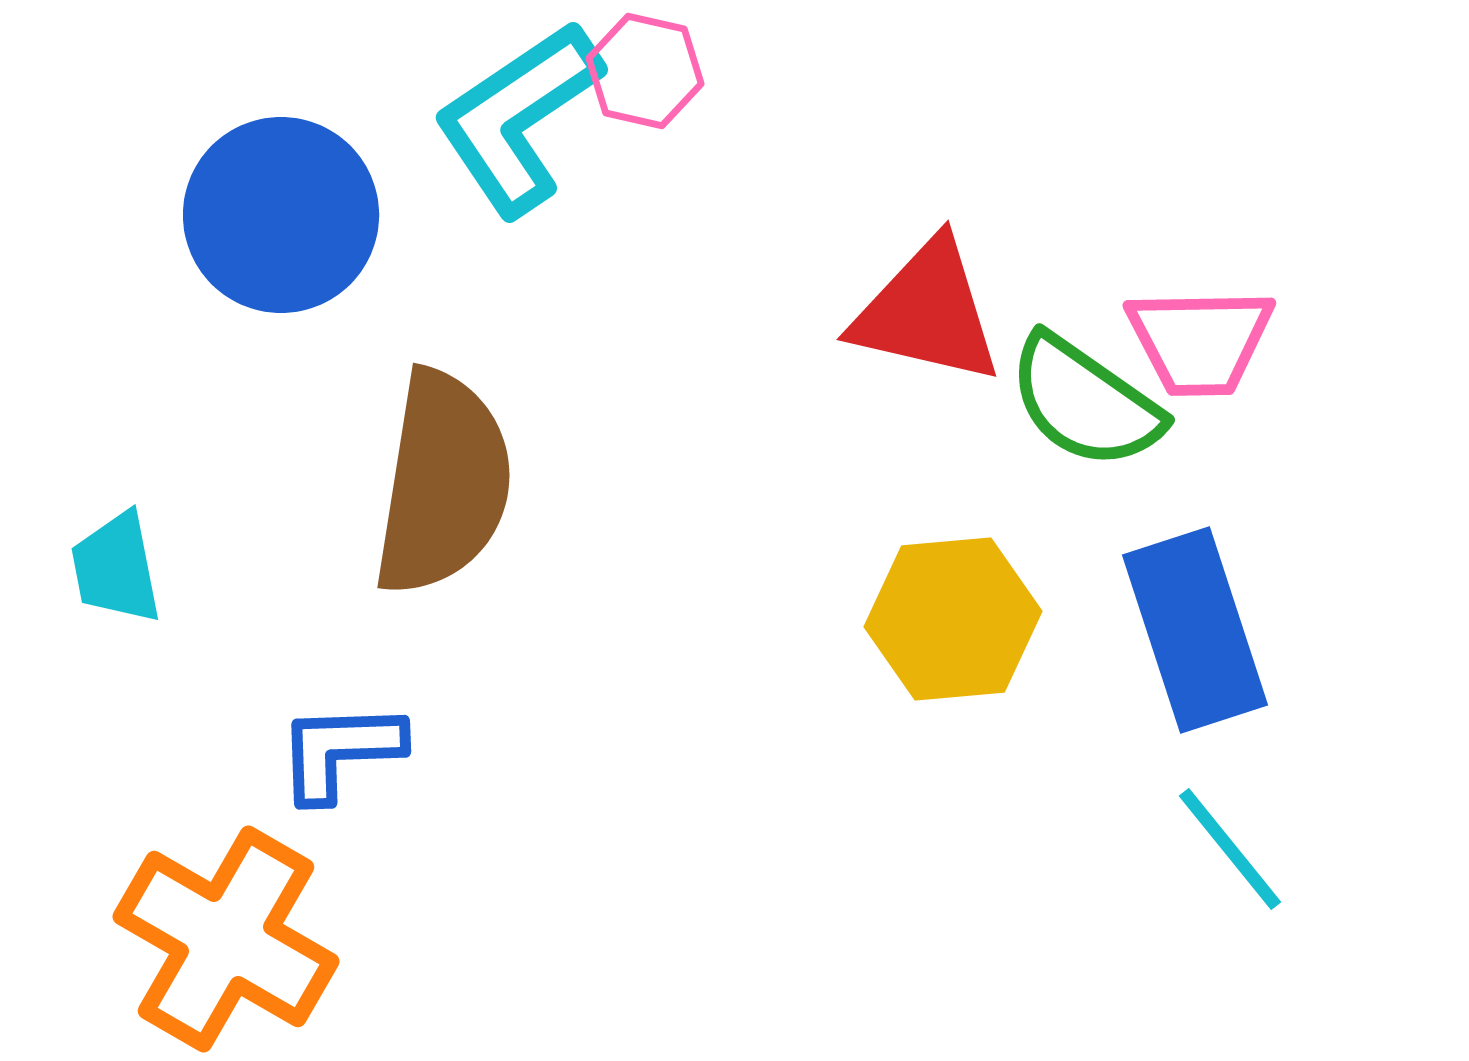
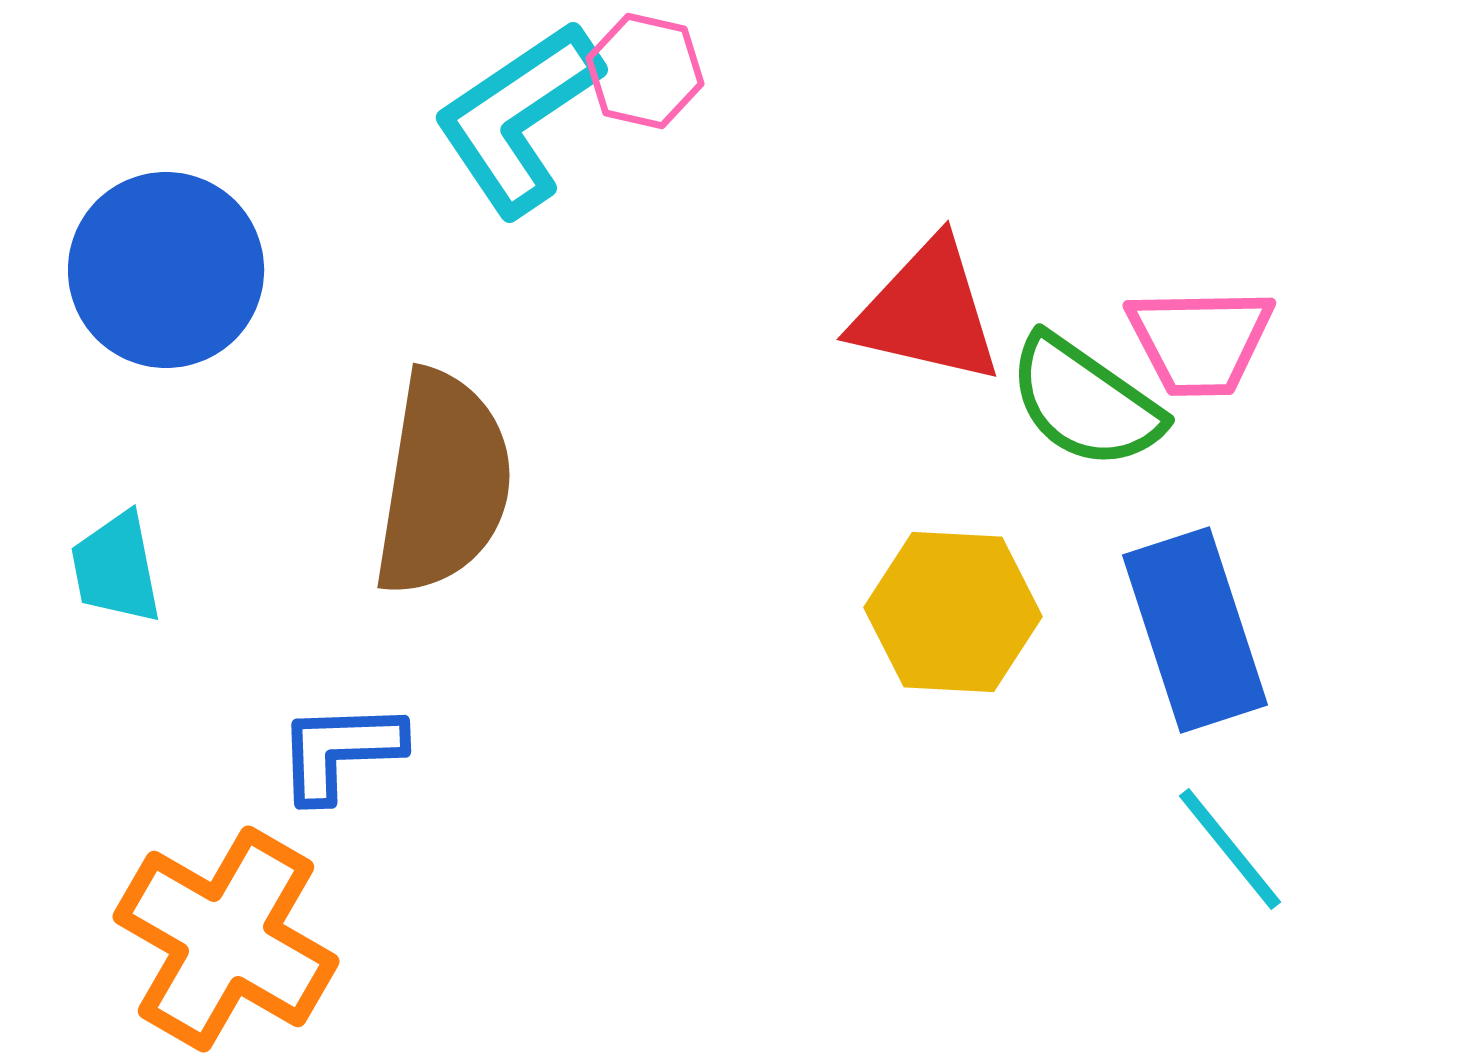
blue circle: moved 115 px left, 55 px down
yellow hexagon: moved 7 px up; rotated 8 degrees clockwise
